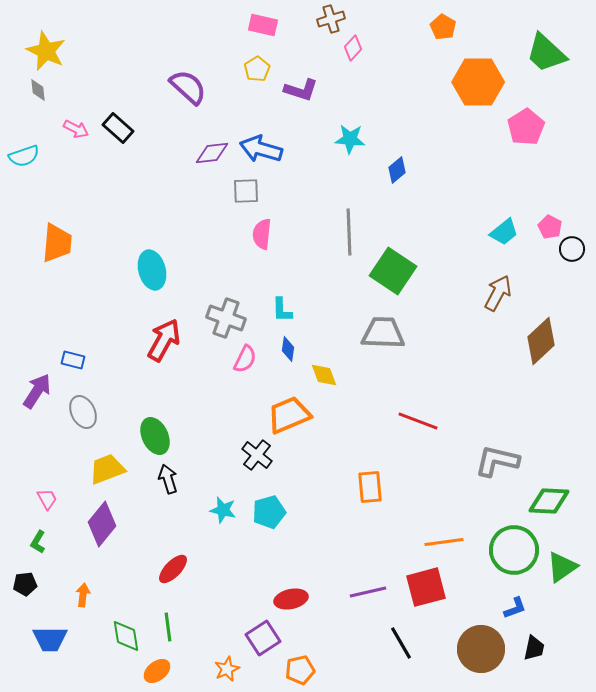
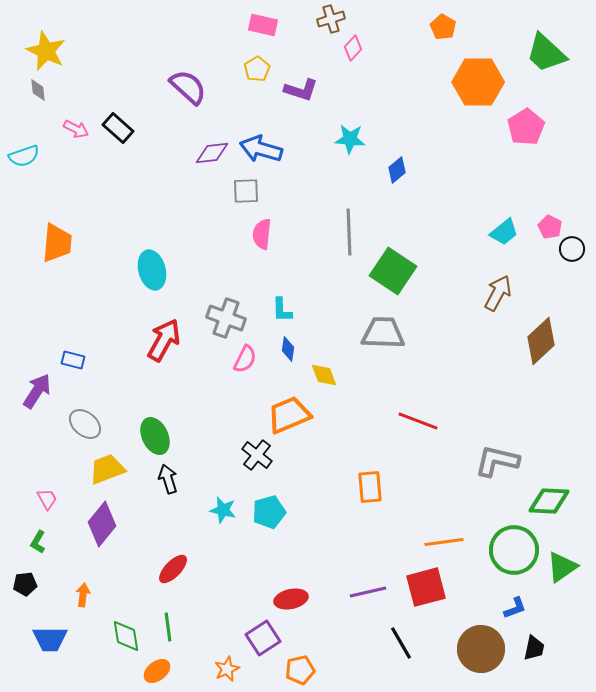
gray ellipse at (83, 412): moved 2 px right, 12 px down; rotated 24 degrees counterclockwise
